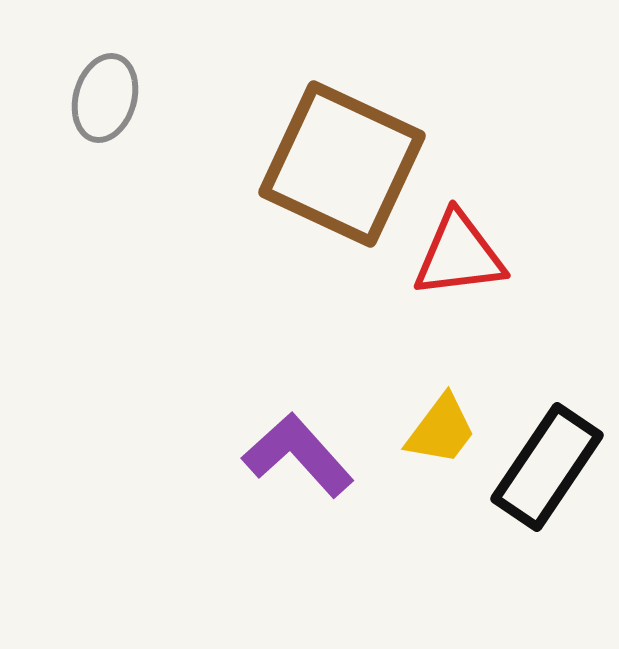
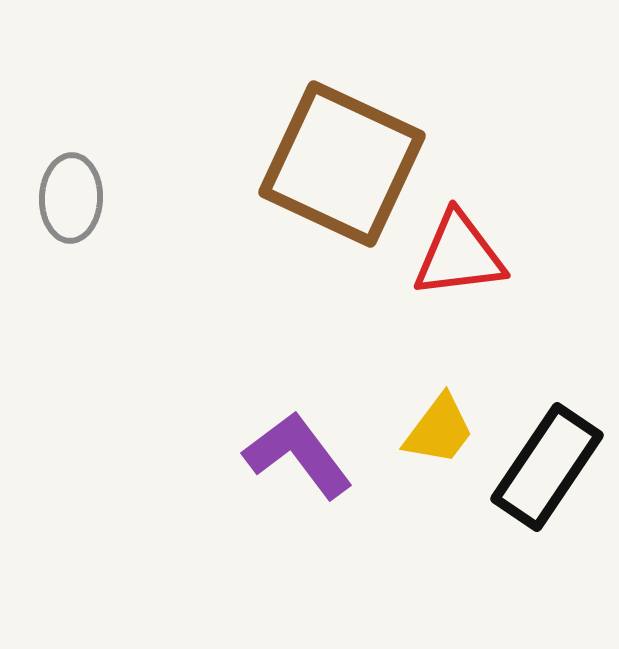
gray ellipse: moved 34 px left, 100 px down; rotated 14 degrees counterclockwise
yellow trapezoid: moved 2 px left
purple L-shape: rotated 5 degrees clockwise
